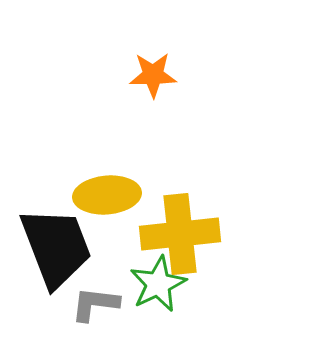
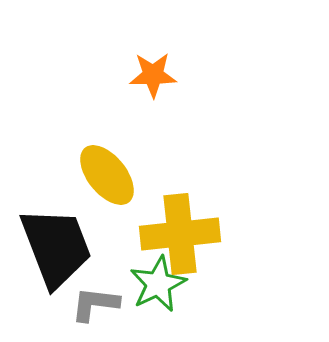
yellow ellipse: moved 20 px up; rotated 56 degrees clockwise
